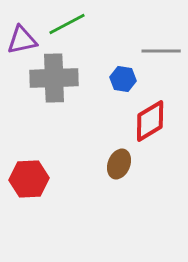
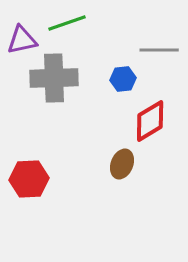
green line: moved 1 px up; rotated 9 degrees clockwise
gray line: moved 2 px left, 1 px up
blue hexagon: rotated 15 degrees counterclockwise
brown ellipse: moved 3 px right
